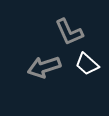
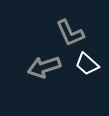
gray L-shape: moved 1 px right, 1 px down
